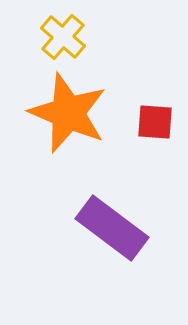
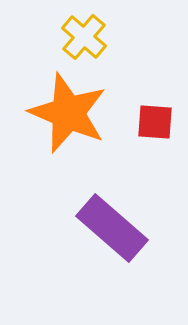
yellow cross: moved 21 px right
purple rectangle: rotated 4 degrees clockwise
